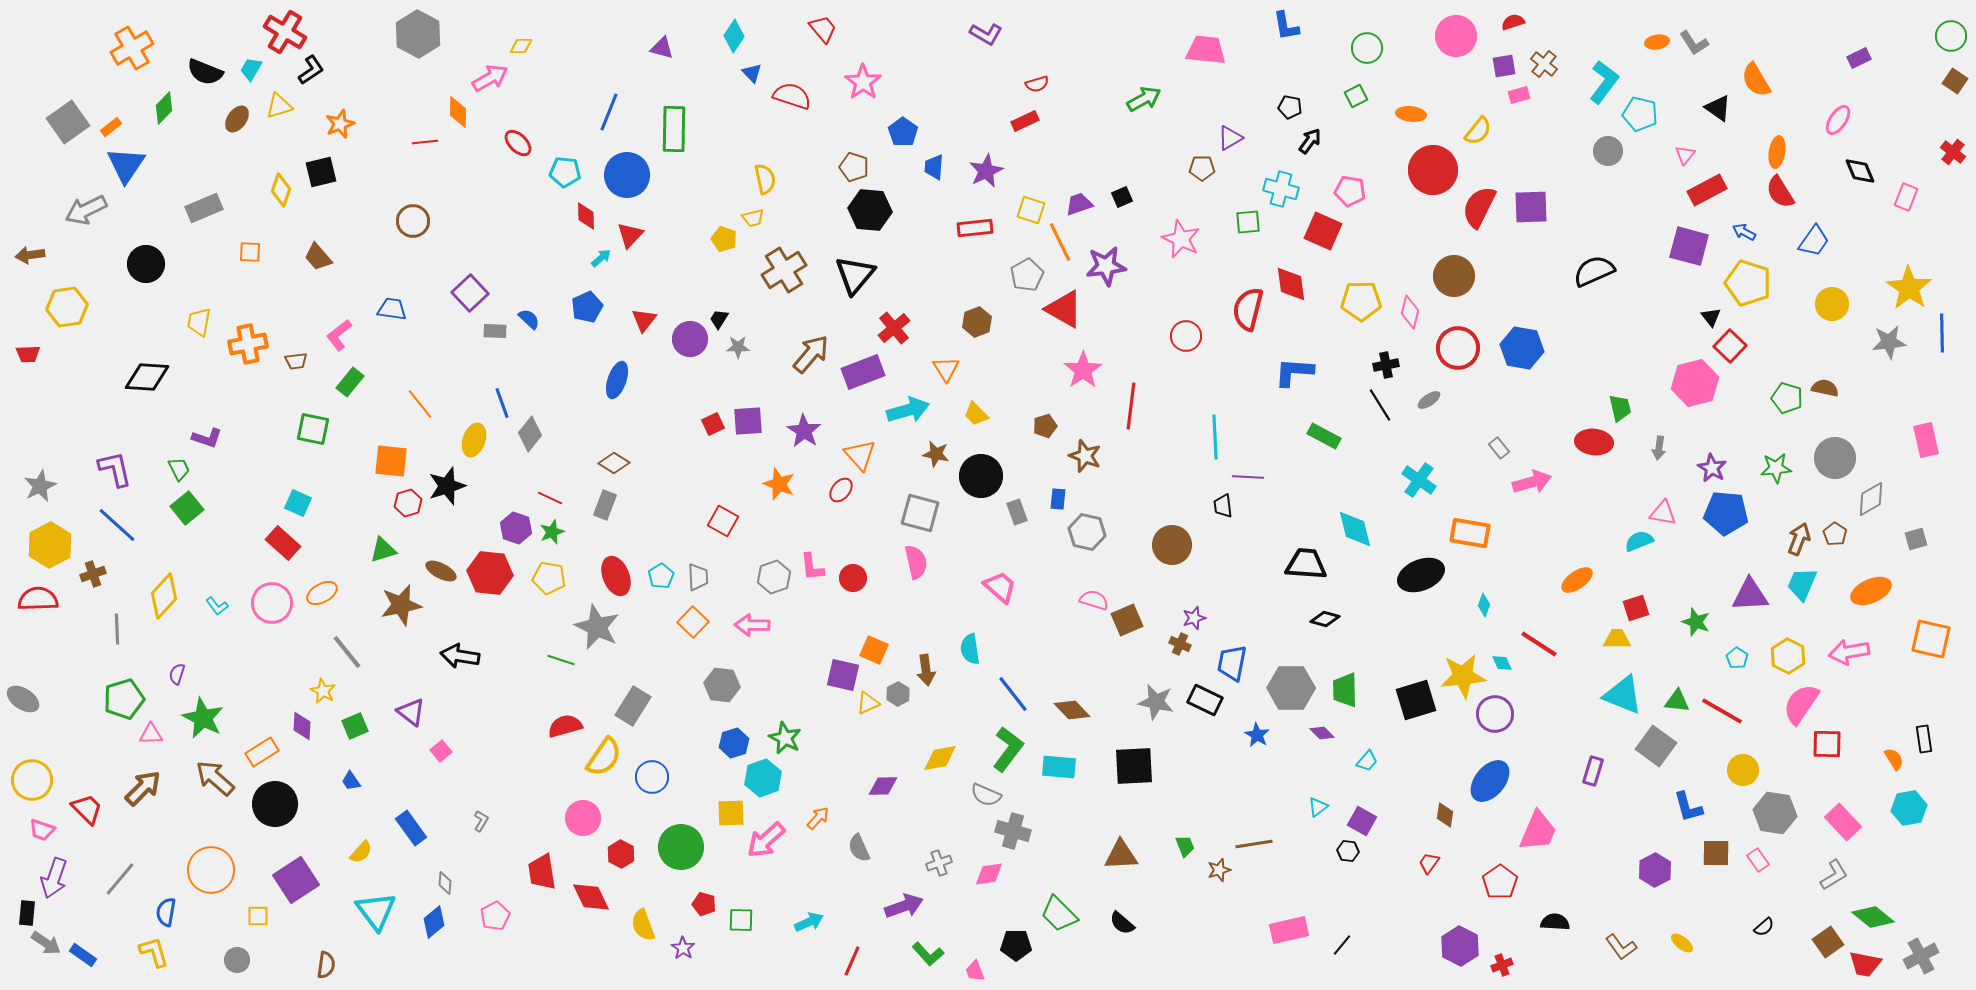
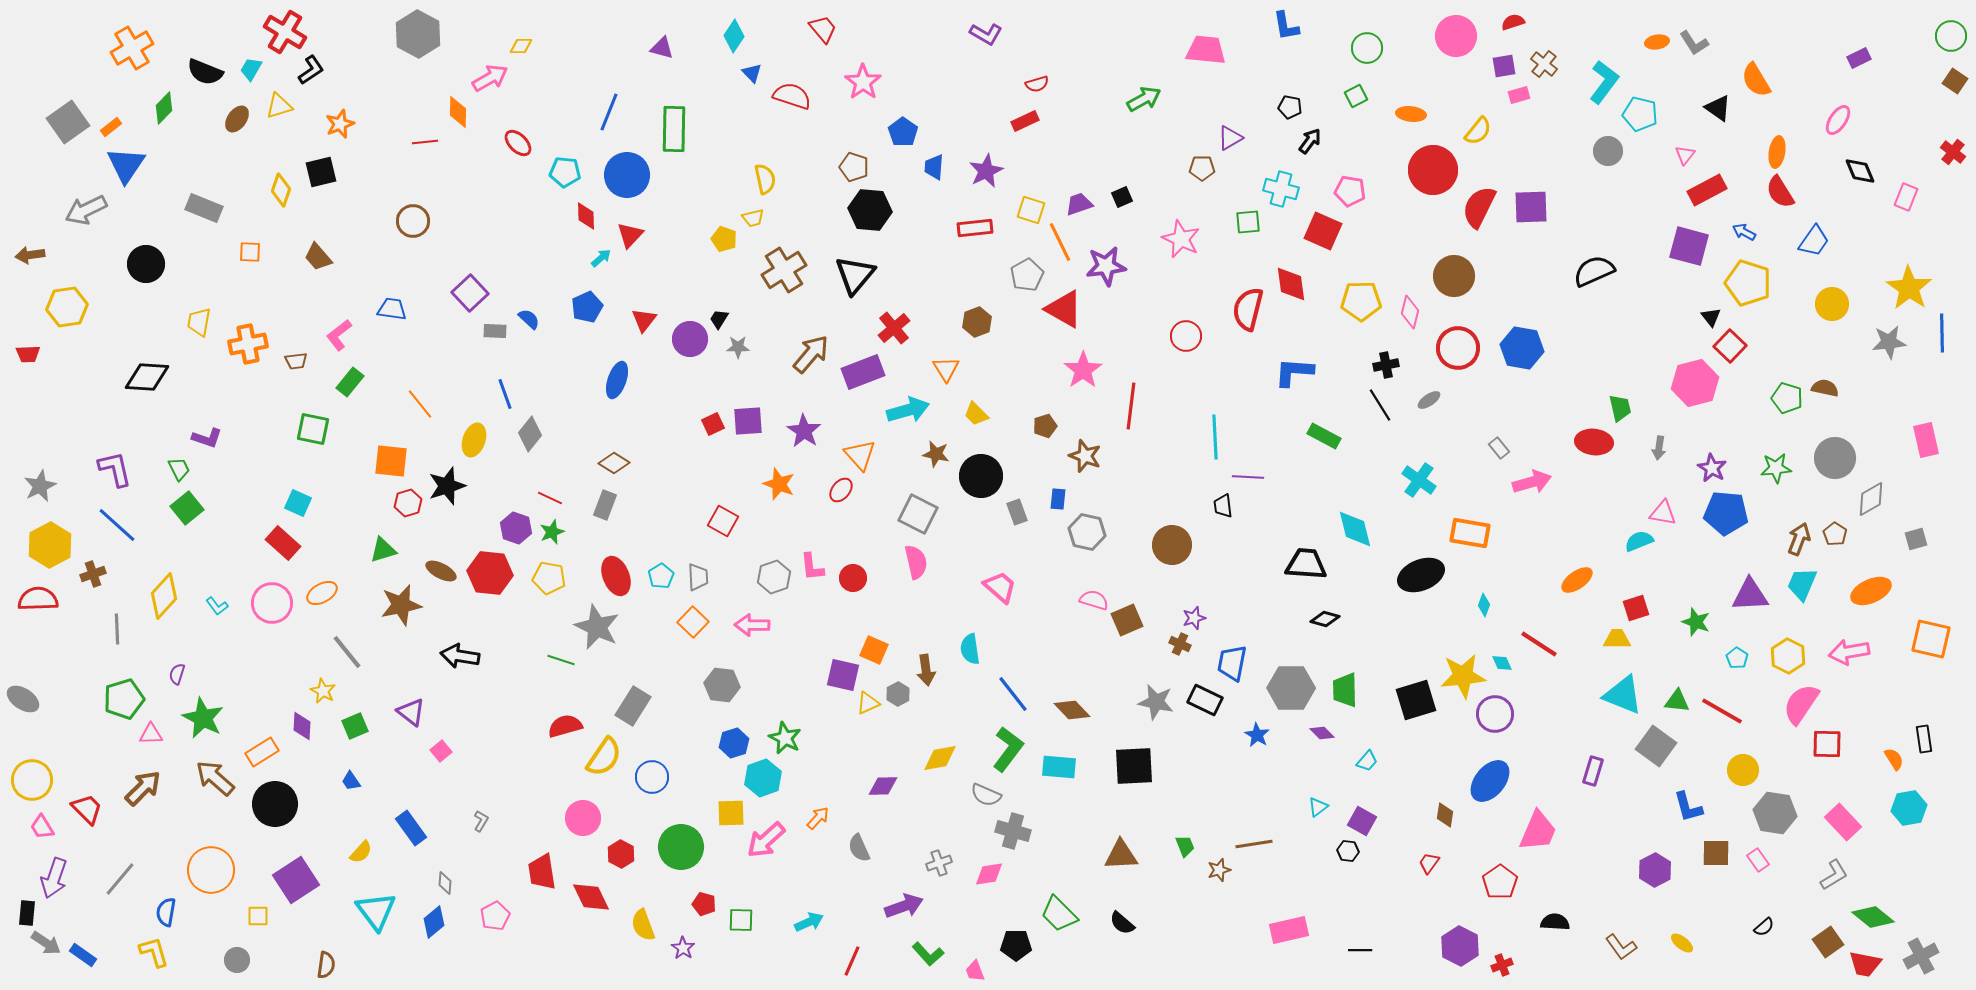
gray rectangle at (204, 208): rotated 45 degrees clockwise
blue line at (502, 403): moved 3 px right, 9 px up
gray square at (920, 513): moved 2 px left, 1 px down; rotated 12 degrees clockwise
pink trapezoid at (42, 830): moved 3 px up; rotated 40 degrees clockwise
black line at (1342, 945): moved 18 px right, 5 px down; rotated 50 degrees clockwise
